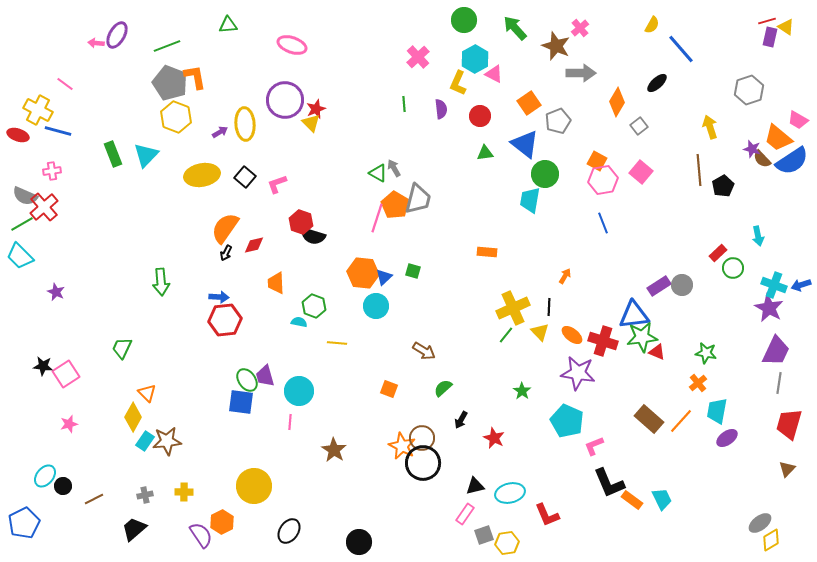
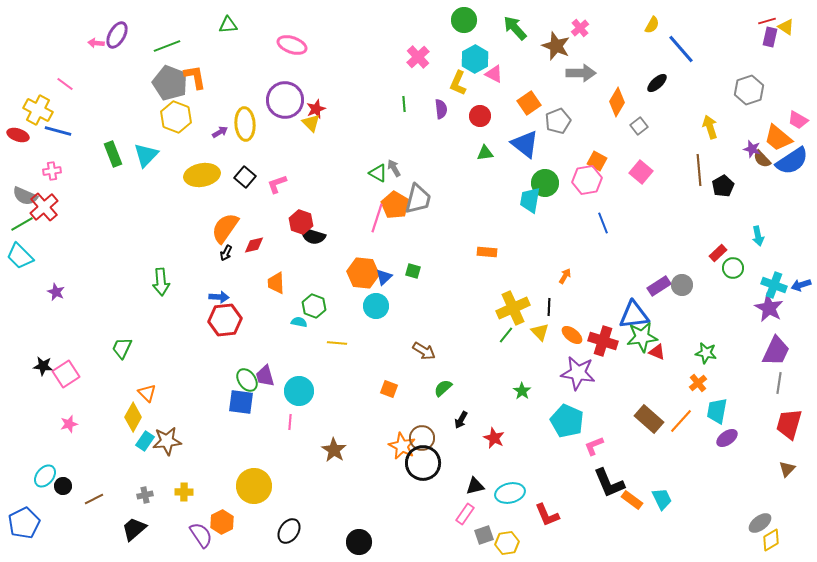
green circle at (545, 174): moved 9 px down
pink hexagon at (603, 180): moved 16 px left
